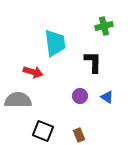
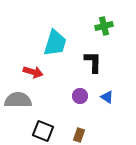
cyan trapezoid: rotated 24 degrees clockwise
brown rectangle: rotated 40 degrees clockwise
